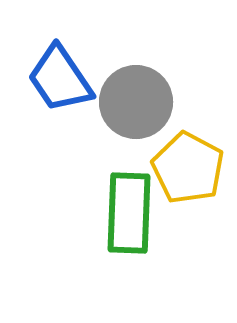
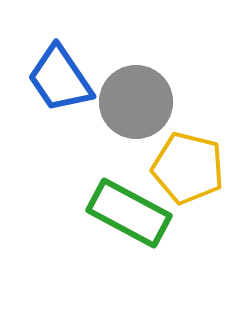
yellow pentagon: rotated 14 degrees counterclockwise
green rectangle: rotated 64 degrees counterclockwise
